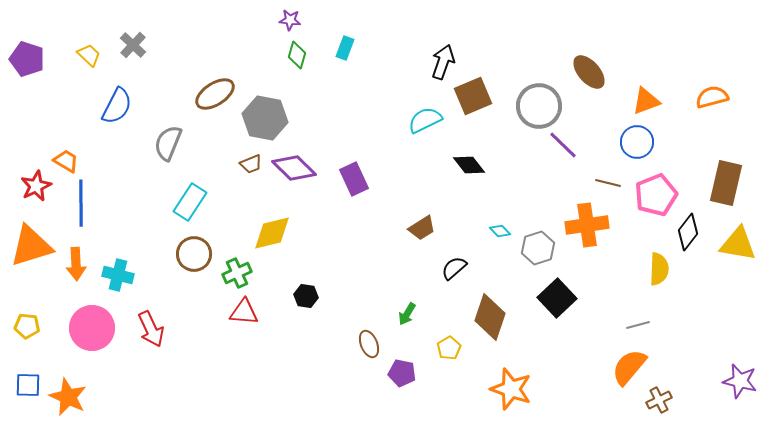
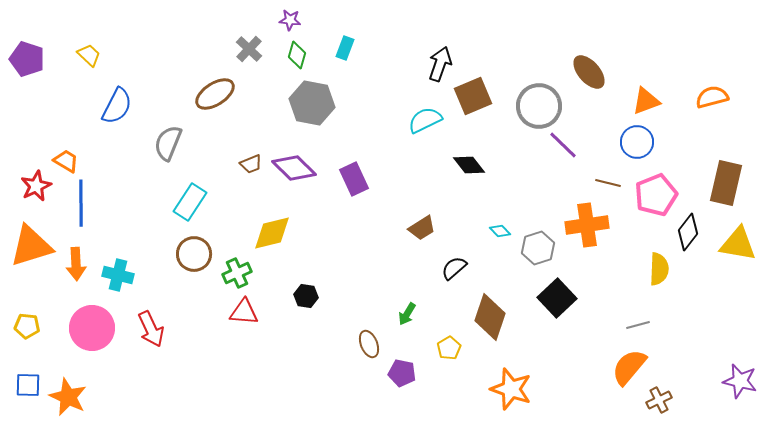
gray cross at (133, 45): moved 116 px right, 4 px down
black arrow at (443, 62): moved 3 px left, 2 px down
gray hexagon at (265, 118): moved 47 px right, 15 px up
